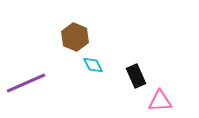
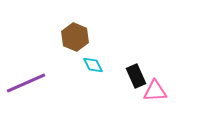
pink triangle: moved 5 px left, 10 px up
